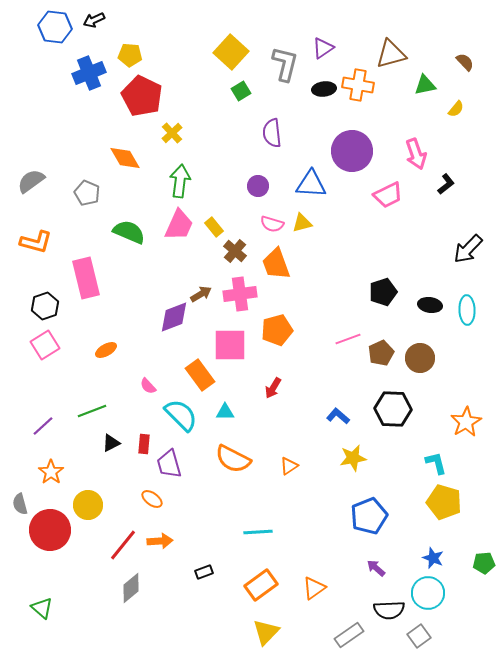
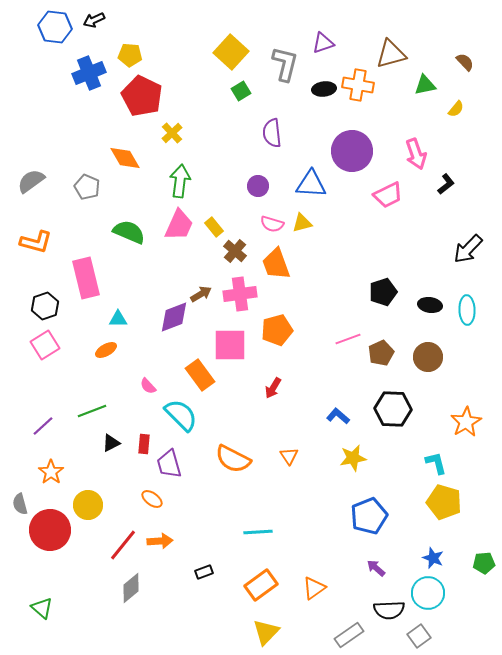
purple triangle at (323, 48): moved 5 px up; rotated 15 degrees clockwise
gray pentagon at (87, 193): moved 6 px up
brown circle at (420, 358): moved 8 px right, 1 px up
cyan triangle at (225, 412): moved 107 px left, 93 px up
orange triangle at (289, 466): moved 10 px up; rotated 30 degrees counterclockwise
